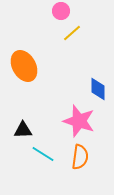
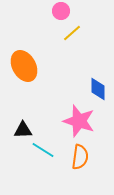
cyan line: moved 4 px up
